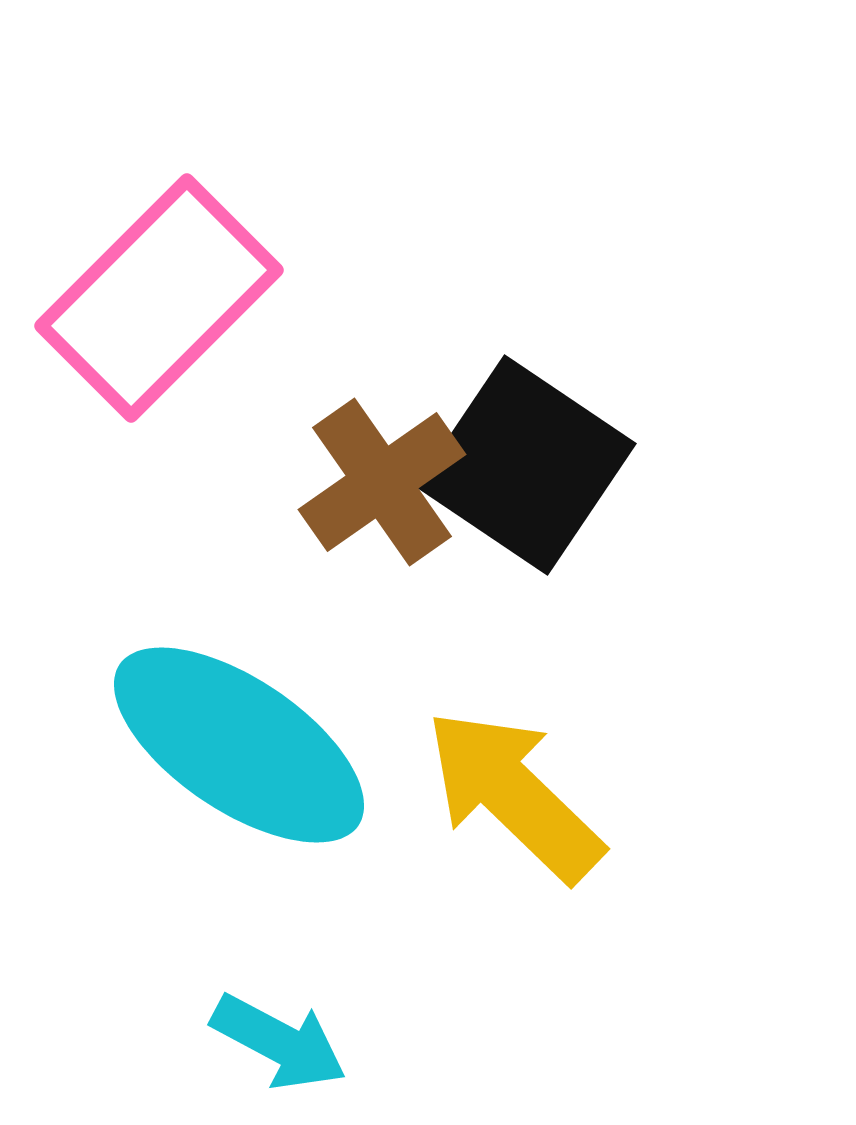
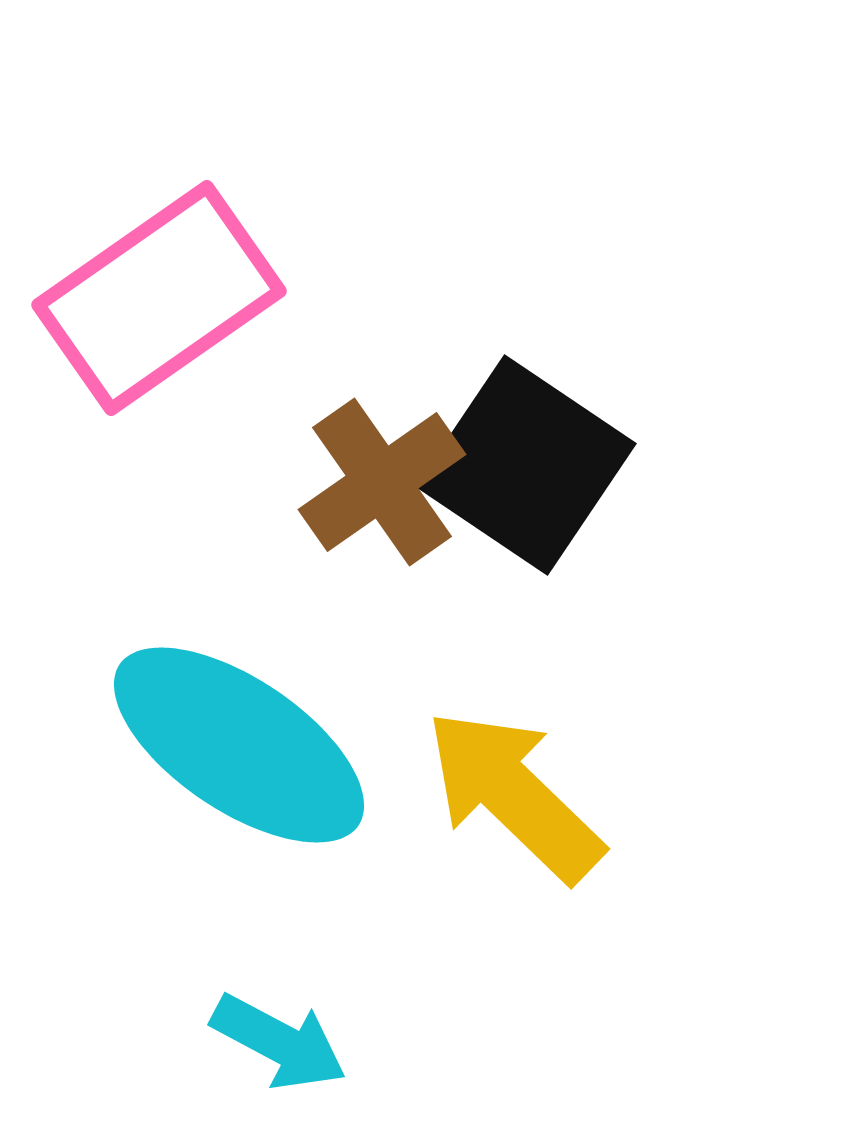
pink rectangle: rotated 10 degrees clockwise
